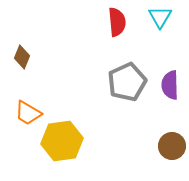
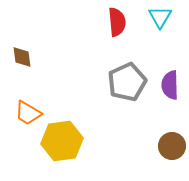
brown diamond: rotated 30 degrees counterclockwise
